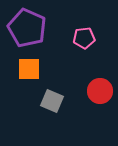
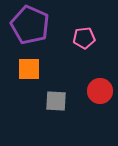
purple pentagon: moved 3 px right, 3 px up
gray square: moved 4 px right; rotated 20 degrees counterclockwise
